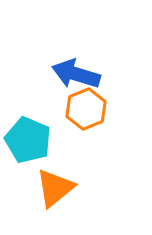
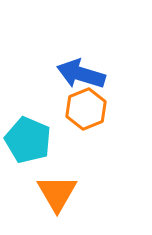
blue arrow: moved 5 px right
orange triangle: moved 2 px right, 5 px down; rotated 21 degrees counterclockwise
